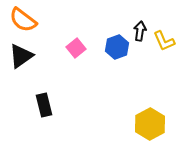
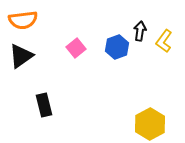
orange semicircle: rotated 44 degrees counterclockwise
yellow L-shape: rotated 60 degrees clockwise
